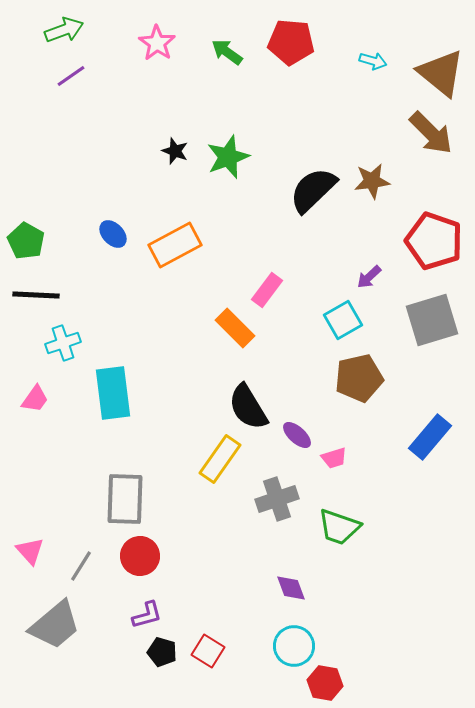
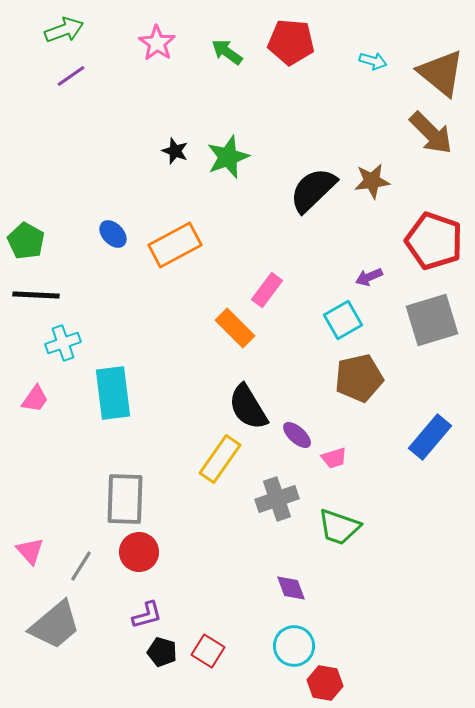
purple arrow at (369, 277): rotated 20 degrees clockwise
red circle at (140, 556): moved 1 px left, 4 px up
